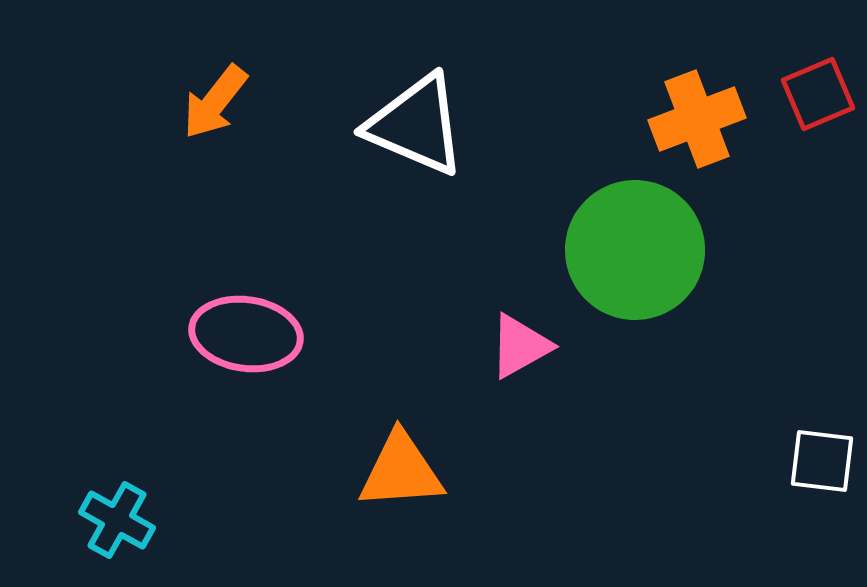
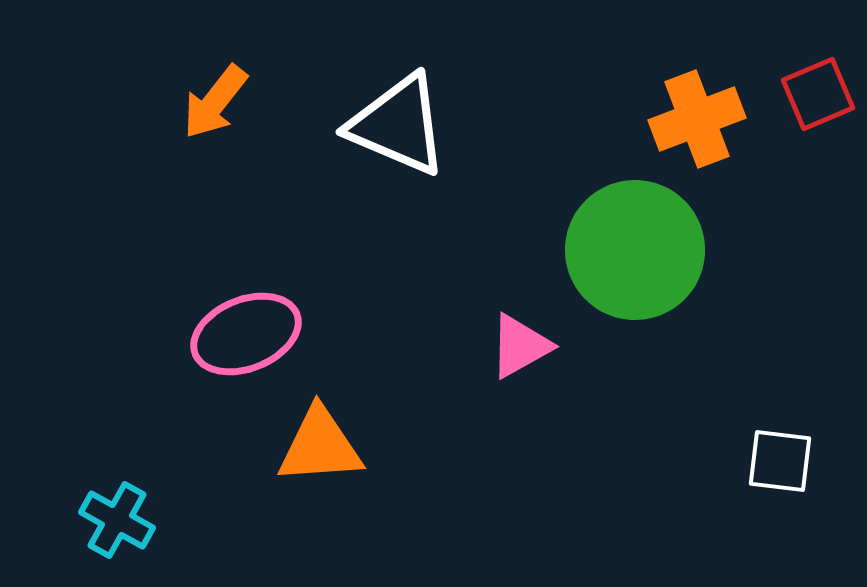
white triangle: moved 18 px left
pink ellipse: rotated 30 degrees counterclockwise
white square: moved 42 px left
orange triangle: moved 81 px left, 25 px up
